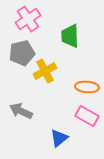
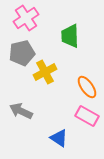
pink cross: moved 2 px left, 1 px up
yellow cross: moved 1 px down
orange ellipse: rotated 50 degrees clockwise
blue triangle: rotated 48 degrees counterclockwise
